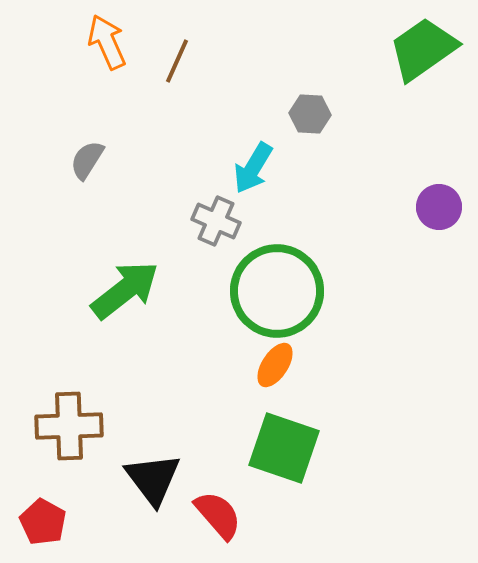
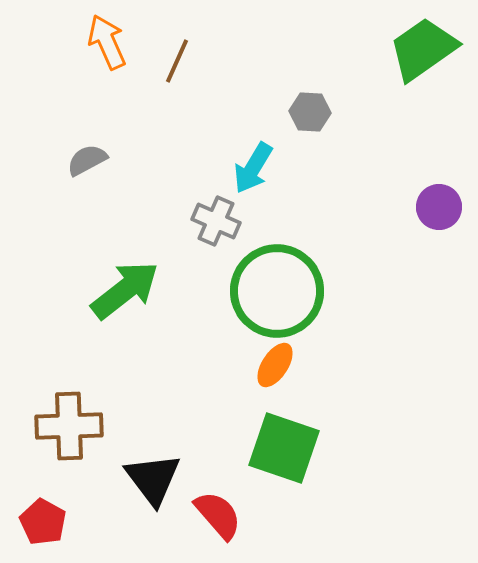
gray hexagon: moved 2 px up
gray semicircle: rotated 30 degrees clockwise
